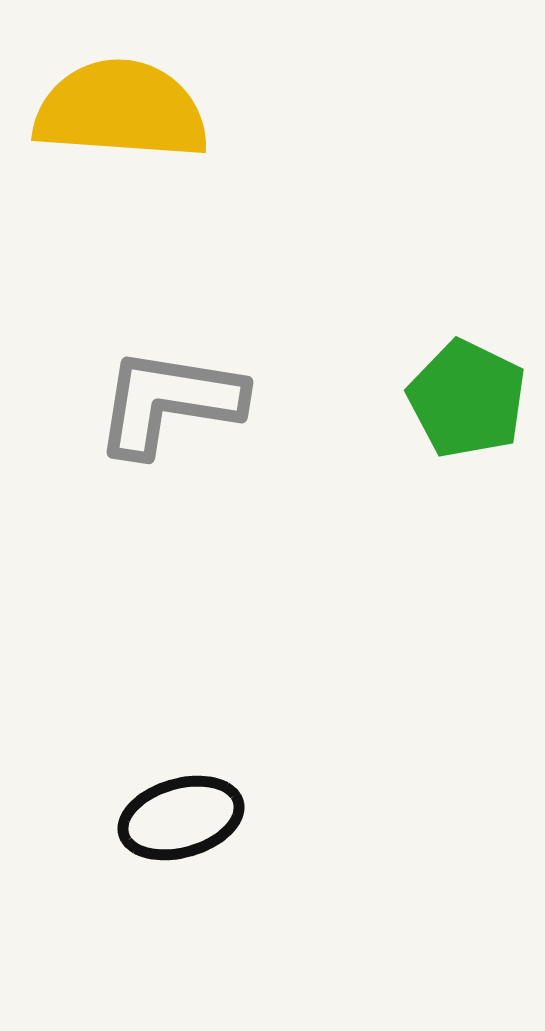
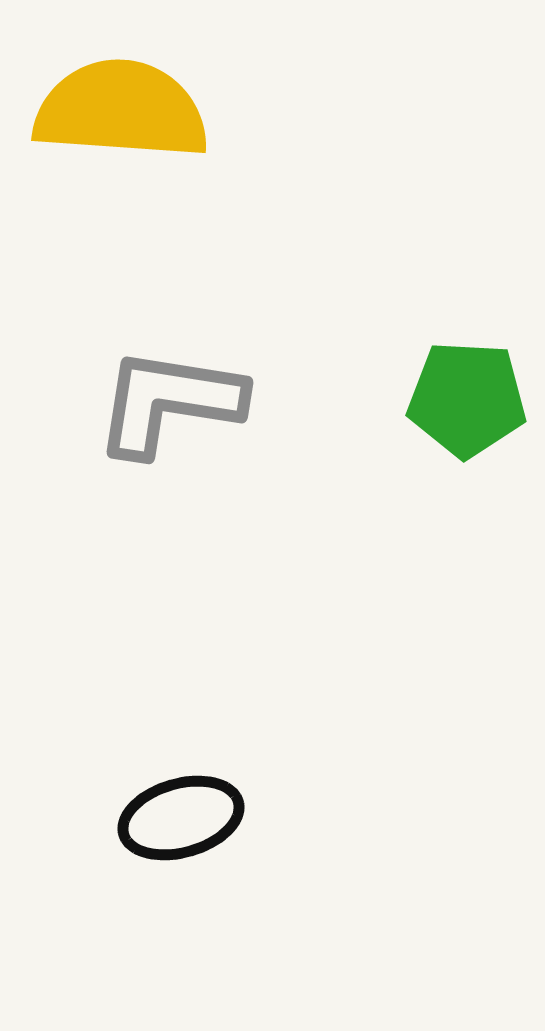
green pentagon: rotated 23 degrees counterclockwise
